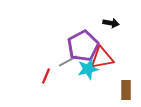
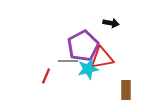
gray line: rotated 30 degrees clockwise
